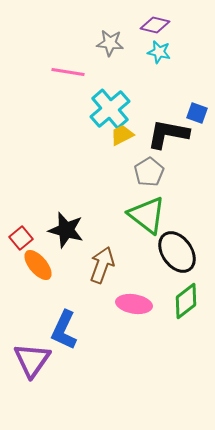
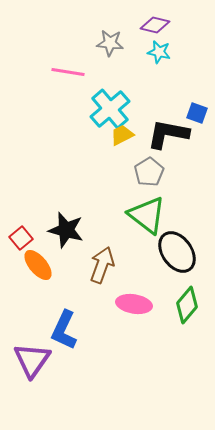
green diamond: moved 1 px right, 4 px down; rotated 12 degrees counterclockwise
